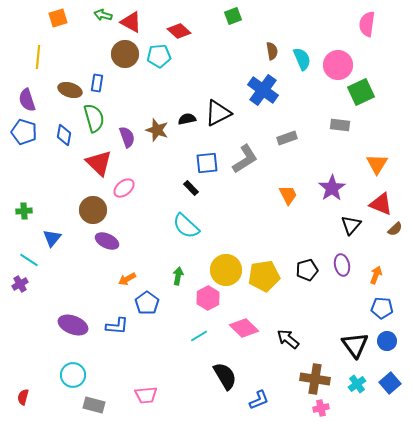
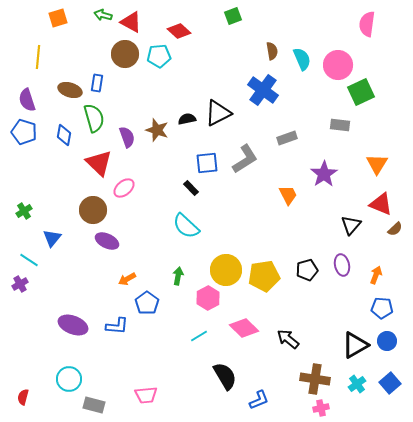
purple star at (332, 188): moved 8 px left, 14 px up
green cross at (24, 211): rotated 28 degrees counterclockwise
black triangle at (355, 345): rotated 36 degrees clockwise
cyan circle at (73, 375): moved 4 px left, 4 px down
